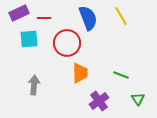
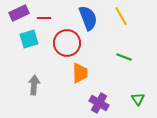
cyan square: rotated 12 degrees counterclockwise
green line: moved 3 px right, 18 px up
purple cross: moved 2 px down; rotated 24 degrees counterclockwise
